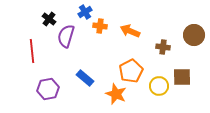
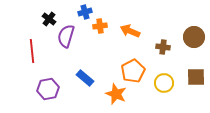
blue cross: rotated 16 degrees clockwise
orange cross: rotated 16 degrees counterclockwise
brown circle: moved 2 px down
orange pentagon: moved 2 px right
brown square: moved 14 px right
yellow circle: moved 5 px right, 3 px up
